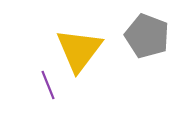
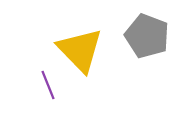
yellow triangle: moved 1 px right; rotated 21 degrees counterclockwise
